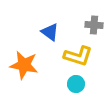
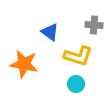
orange star: moved 1 px up
